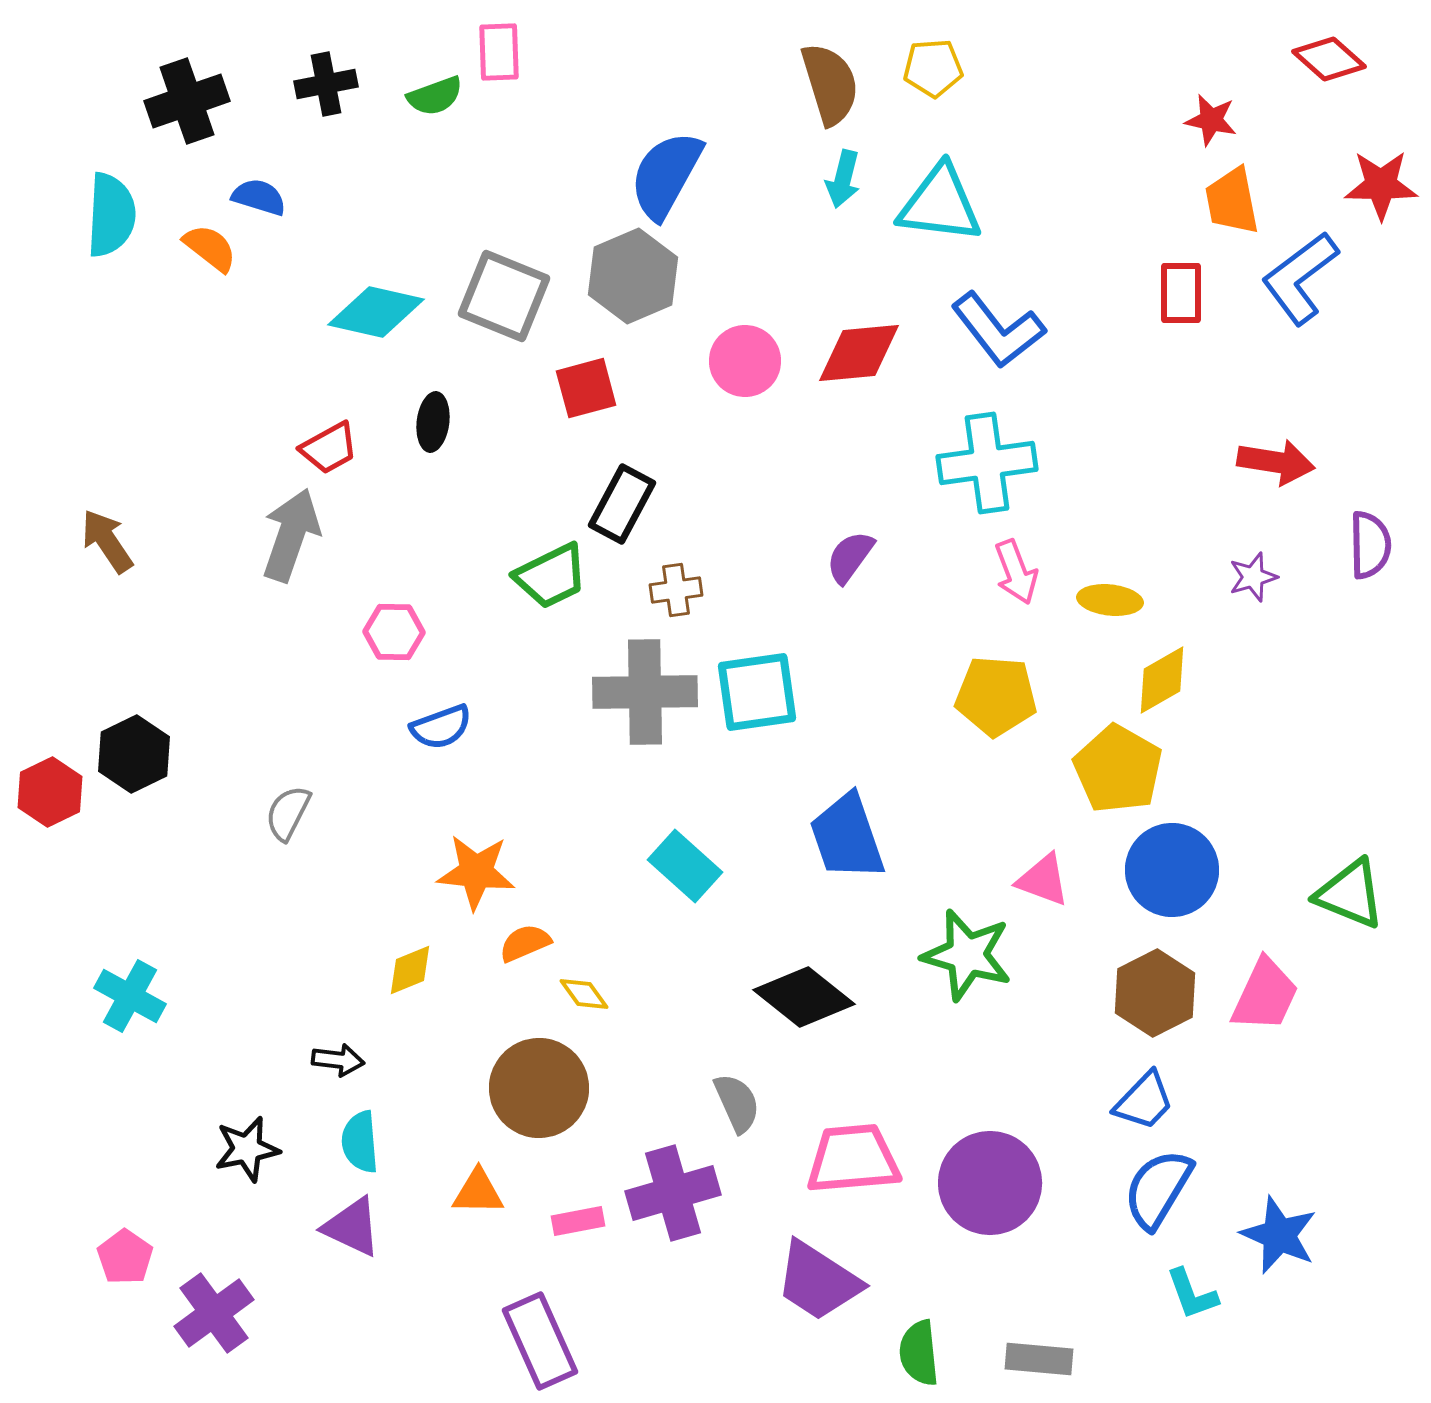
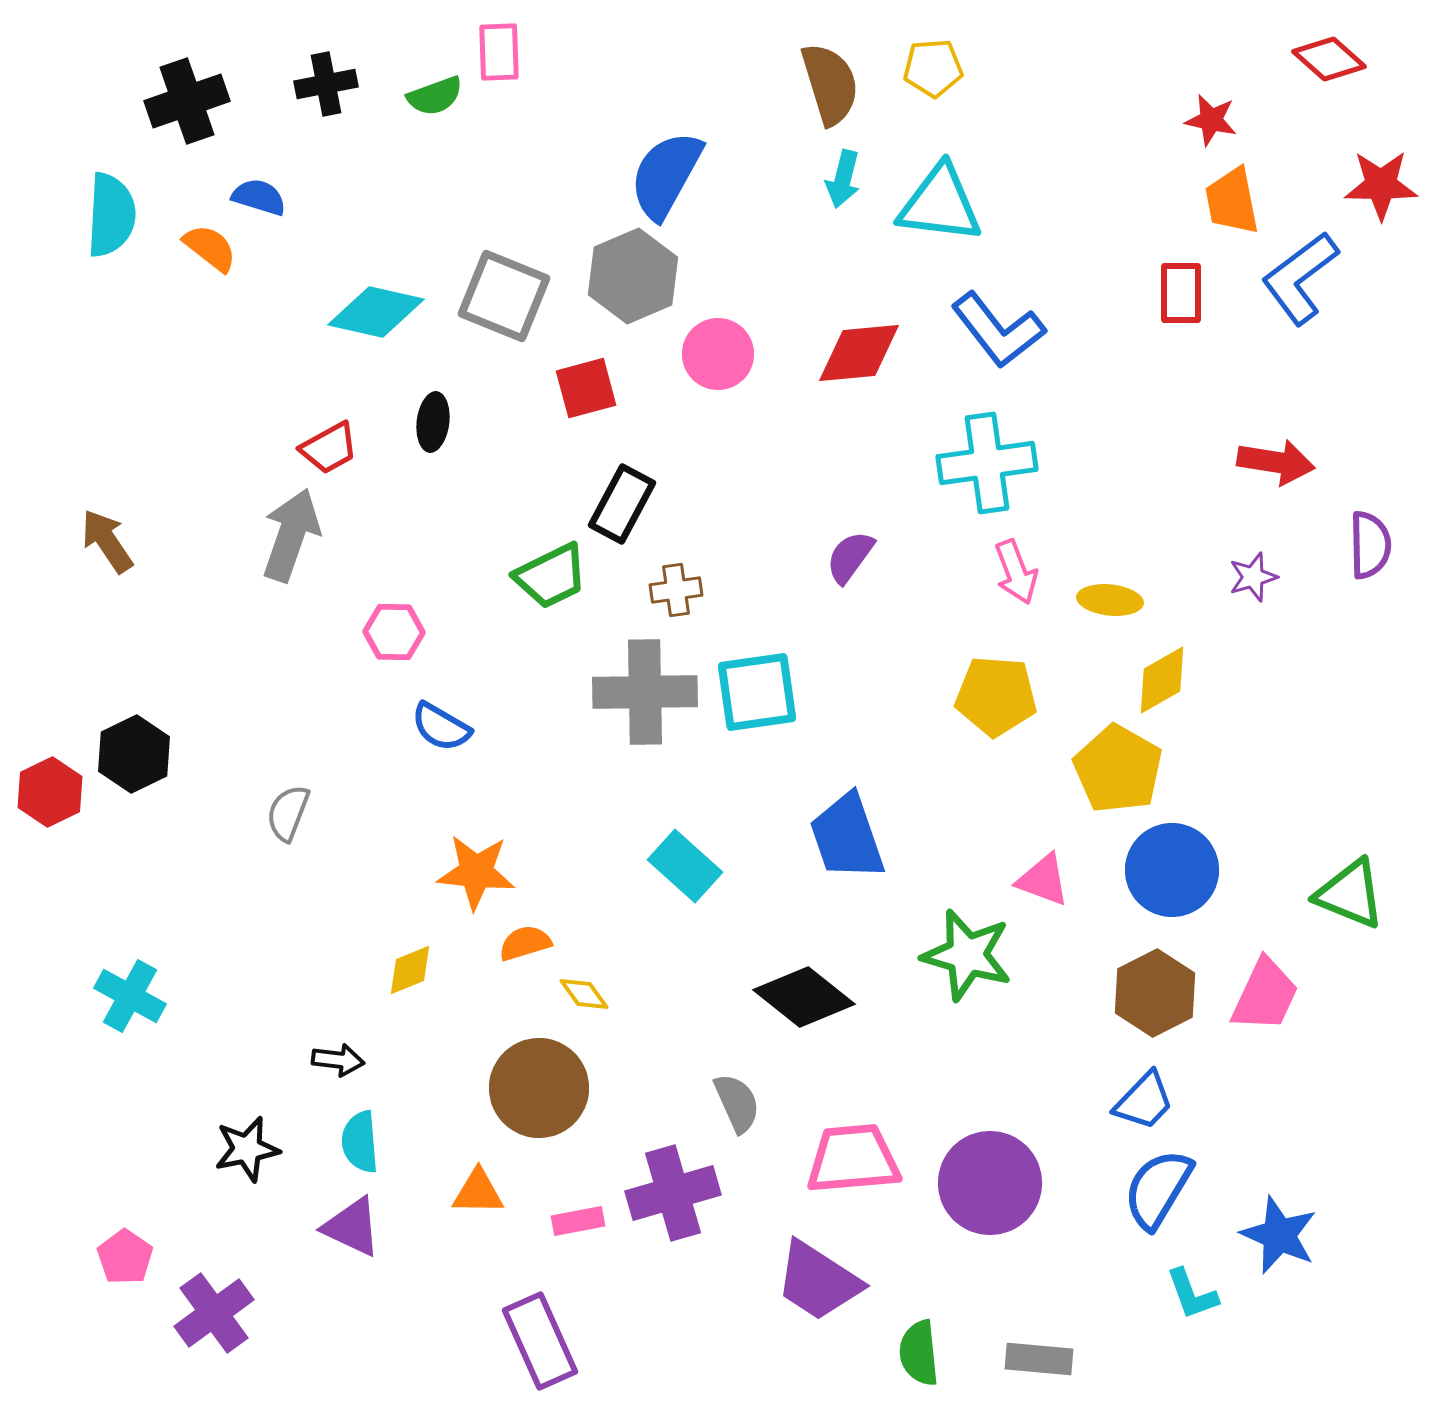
pink circle at (745, 361): moved 27 px left, 7 px up
blue semicircle at (441, 727): rotated 50 degrees clockwise
gray semicircle at (288, 813): rotated 6 degrees counterclockwise
orange semicircle at (525, 943): rotated 6 degrees clockwise
